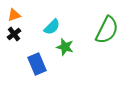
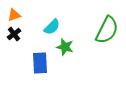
blue rectangle: moved 3 px right, 1 px up; rotated 20 degrees clockwise
